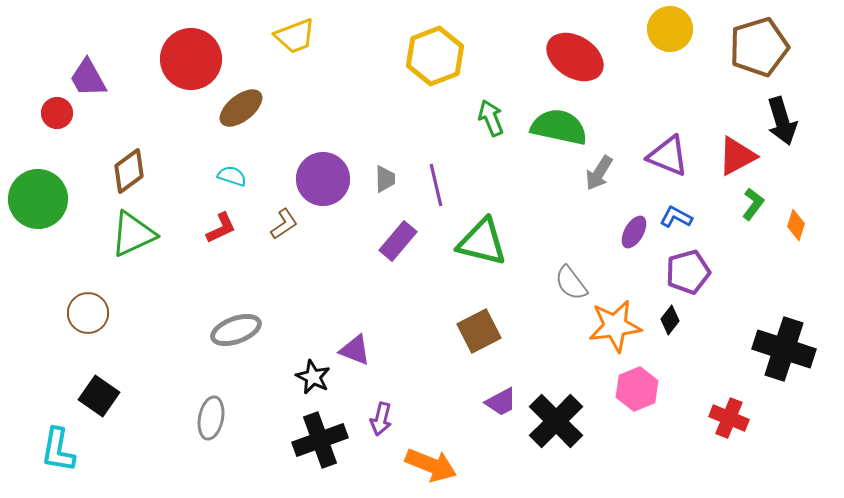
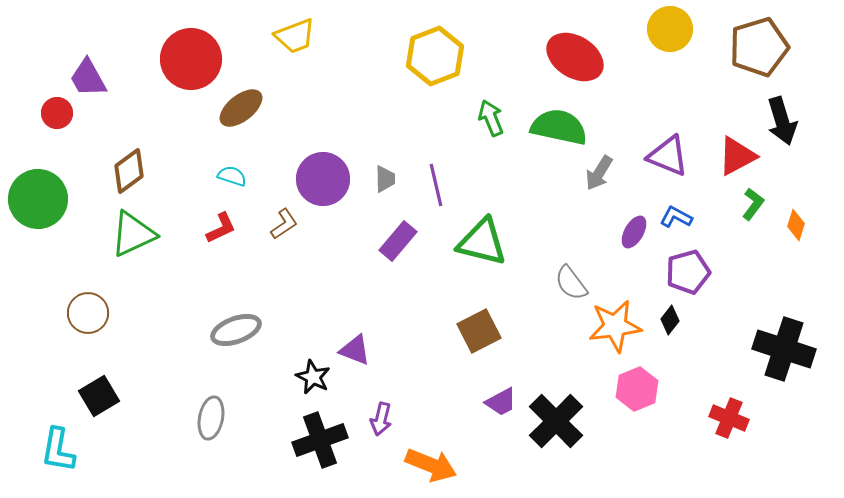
black square at (99, 396): rotated 24 degrees clockwise
